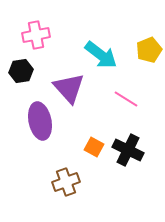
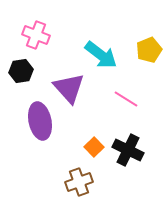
pink cross: rotated 32 degrees clockwise
orange square: rotated 18 degrees clockwise
brown cross: moved 13 px right
